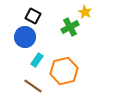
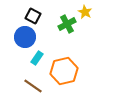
green cross: moved 3 px left, 3 px up
cyan rectangle: moved 2 px up
